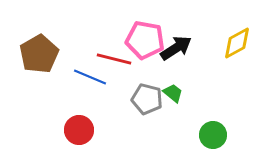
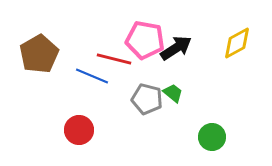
blue line: moved 2 px right, 1 px up
green circle: moved 1 px left, 2 px down
